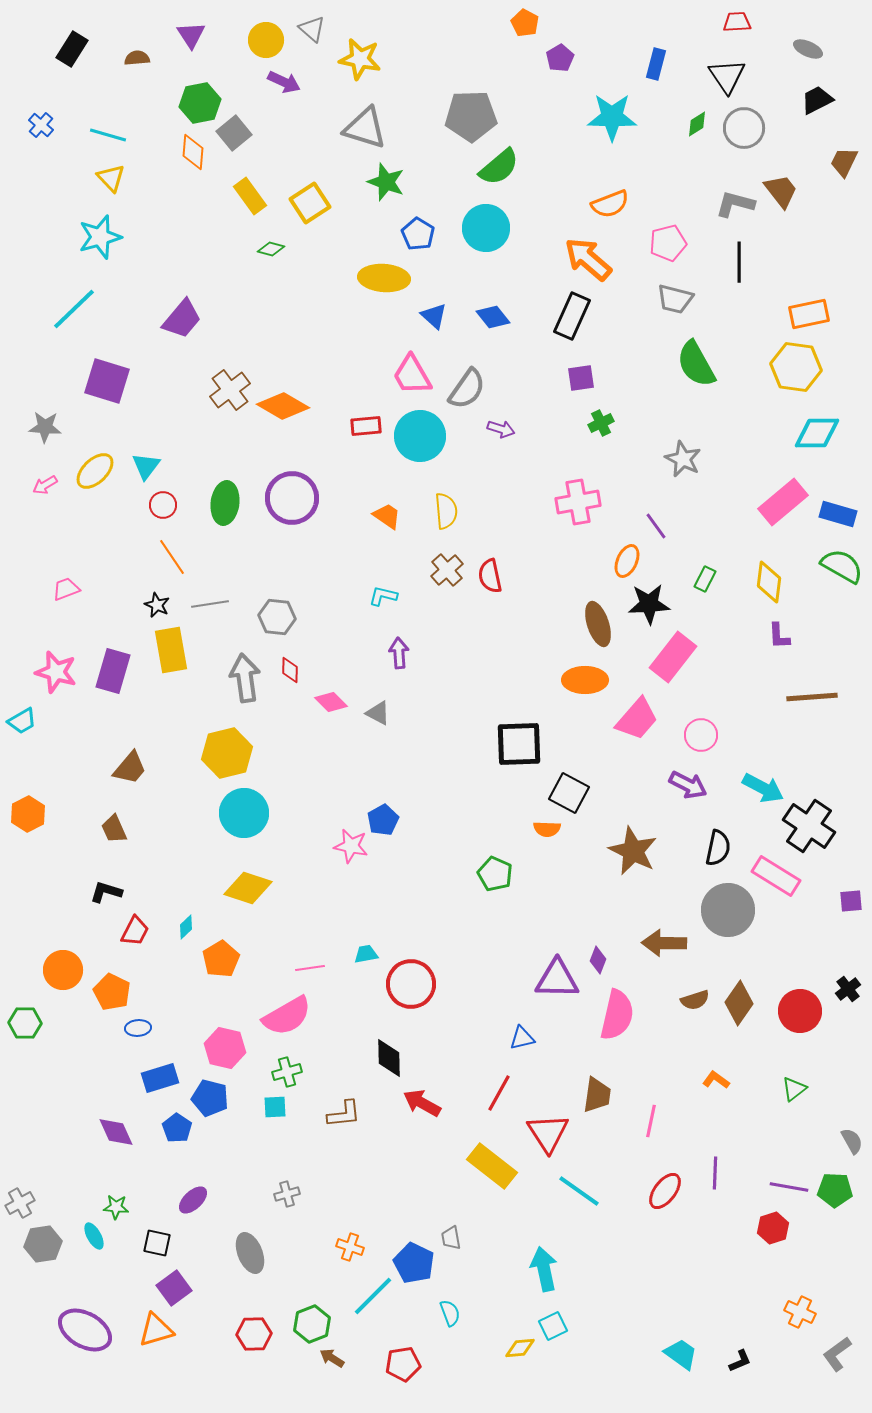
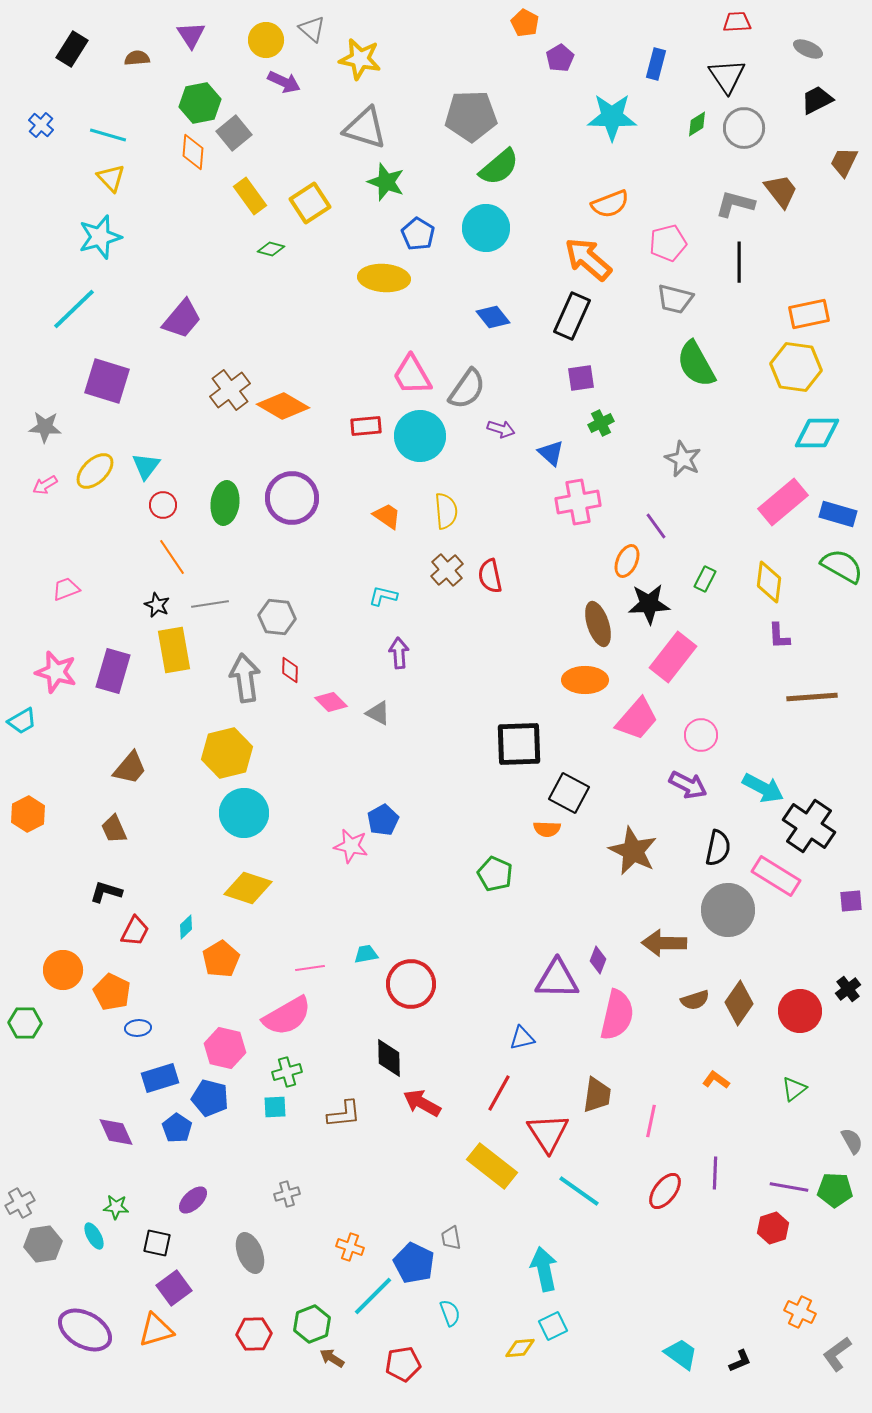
blue triangle at (434, 316): moved 117 px right, 137 px down
yellow rectangle at (171, 650): moved 3 px right
